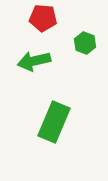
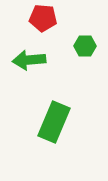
green hexagon: moved 3 px down; rotated 20 degrees counterclockwise
green arrow: moved 5 px left, 1 px up; rotated 8 degrees clockwise
